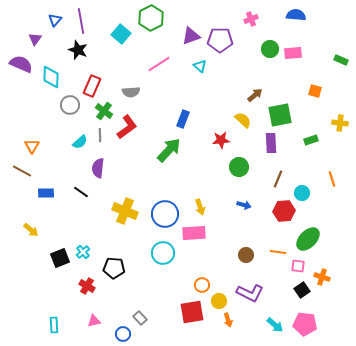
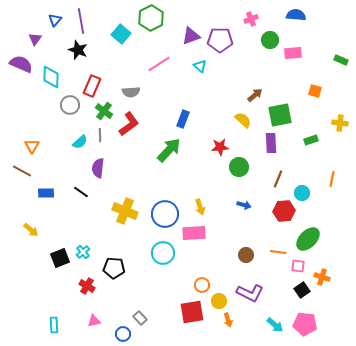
green circle at (270, 49): moved 9 px up
red L-shape at (127, 127): moved 2 px right, 3 px up
red star at (221, 140): moved 1 px left, 7 px down
orange line at (332, 179): rotated 28 degrees clockwise
